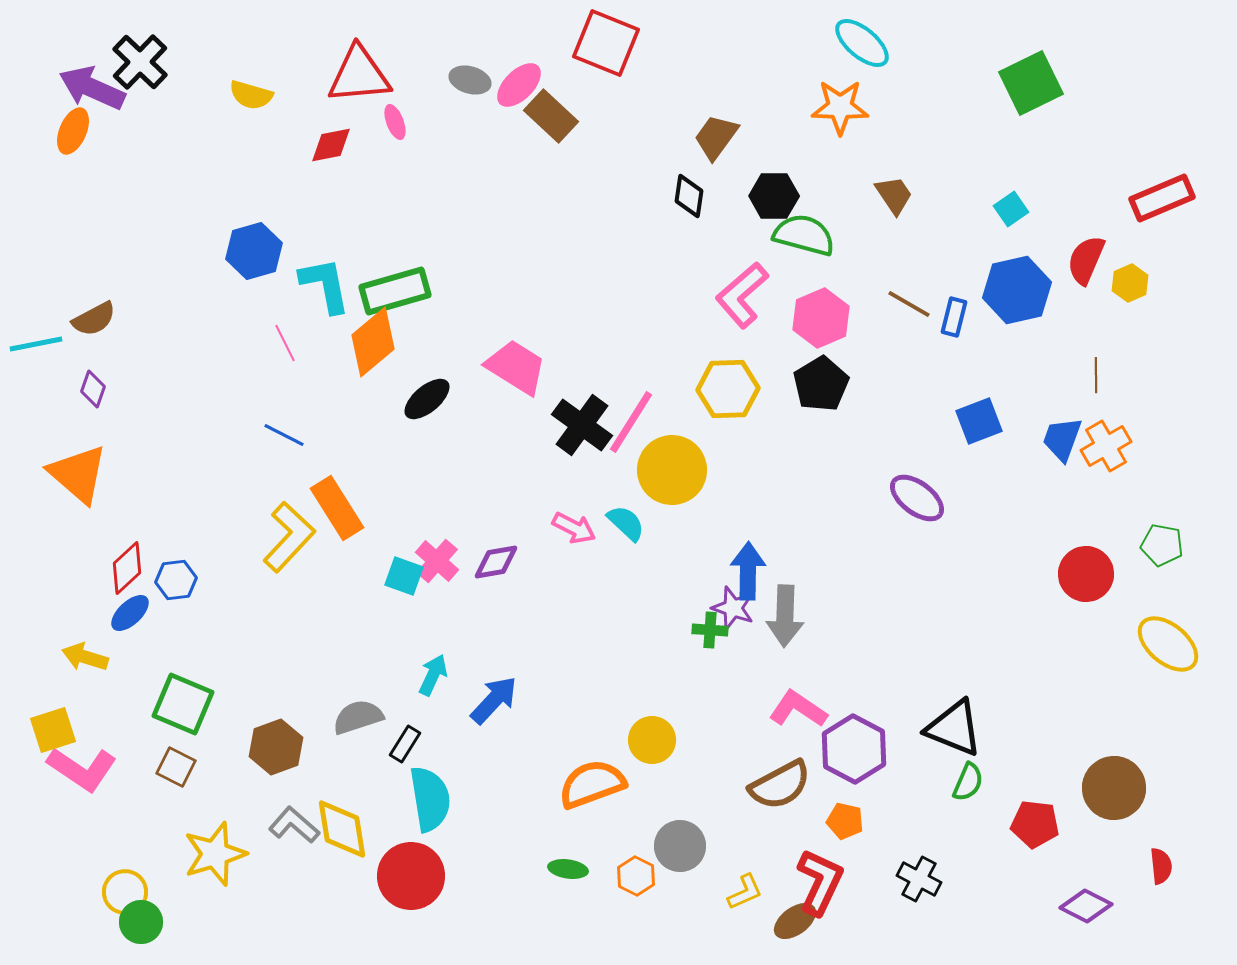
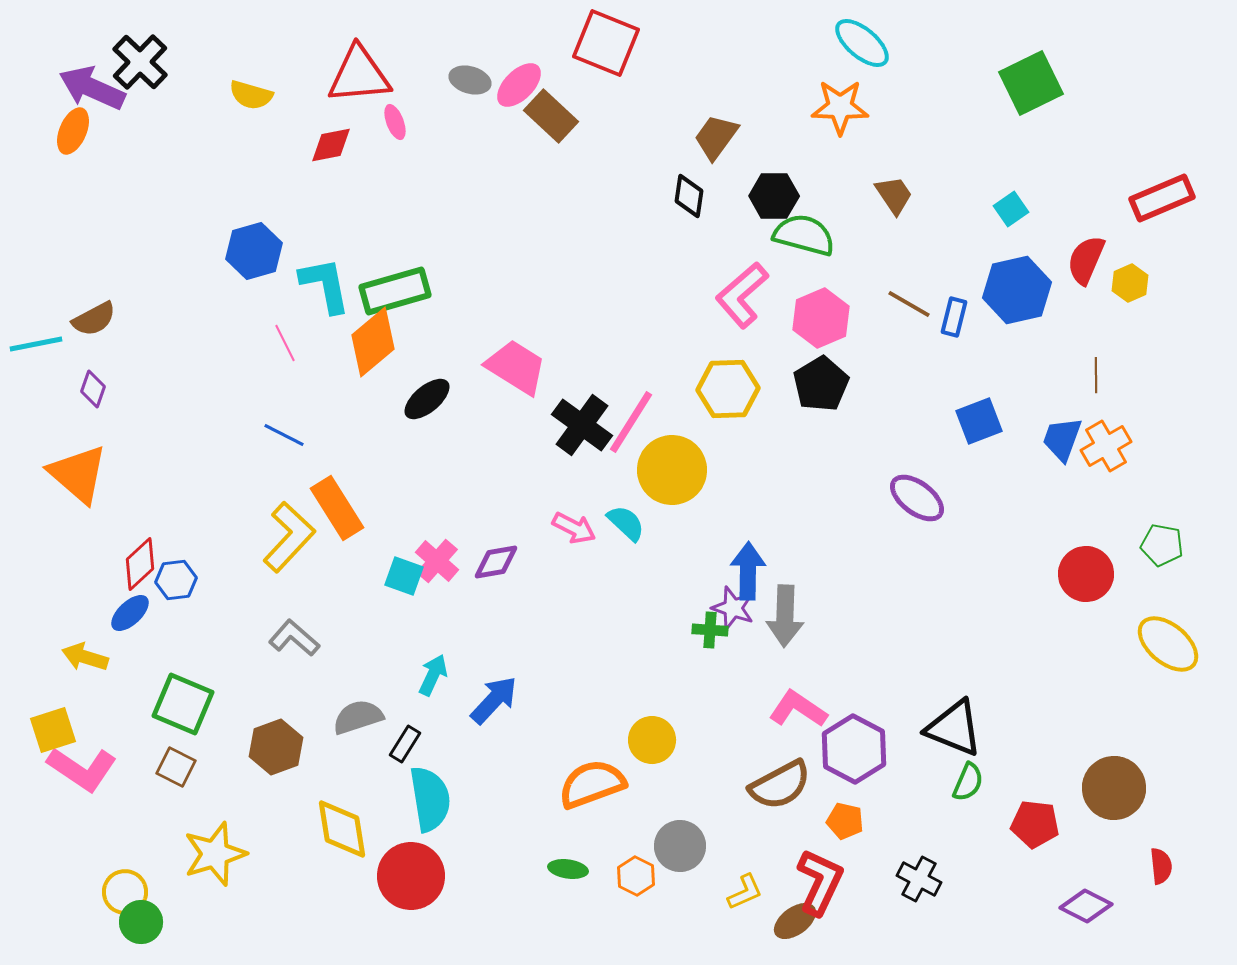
red diamond at (127, 568): moved 13 px right, 4 px up
gray L-shape at (294, 825): moved 187 px up
